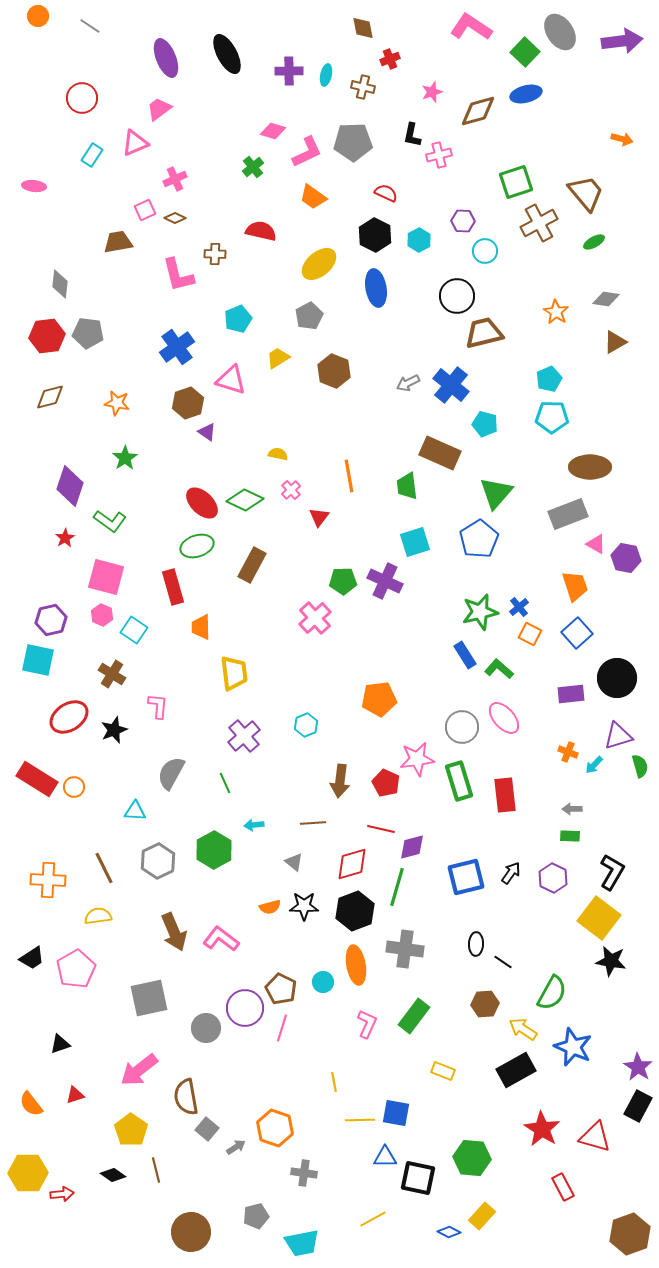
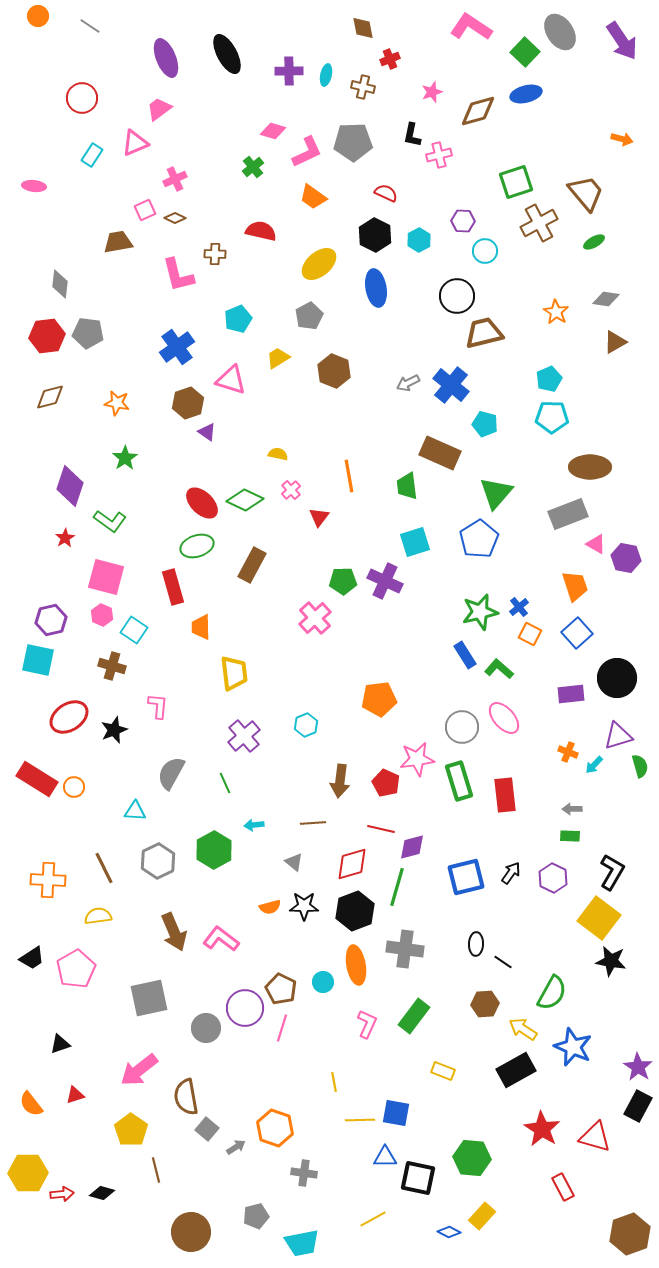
purple arrow at (622, 41): rotated 63 degrees clockwise
brown cross at (112, 674): moved 8 px up; rotated 16 degrees counterclockwise
black diamond at (113, 1175): moved 11 px left, 18 px down; rotated 20 degrees counterclockwise
